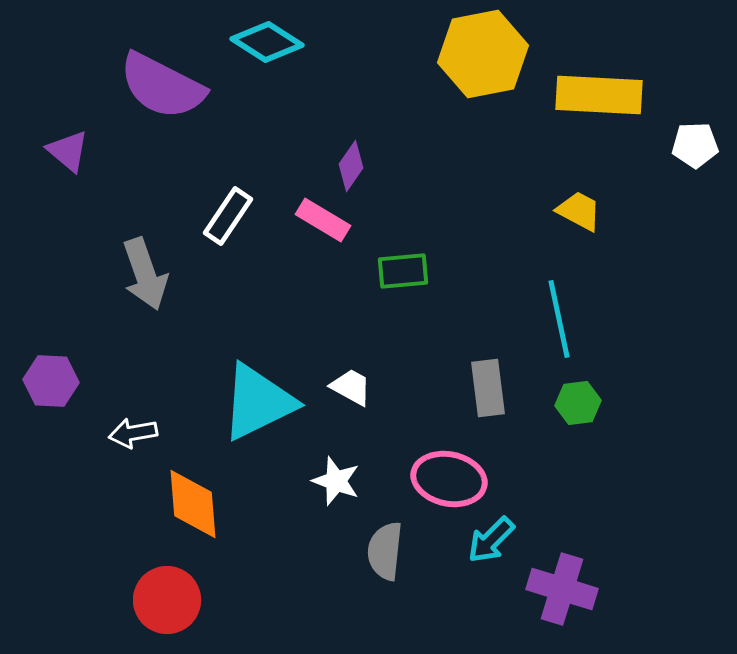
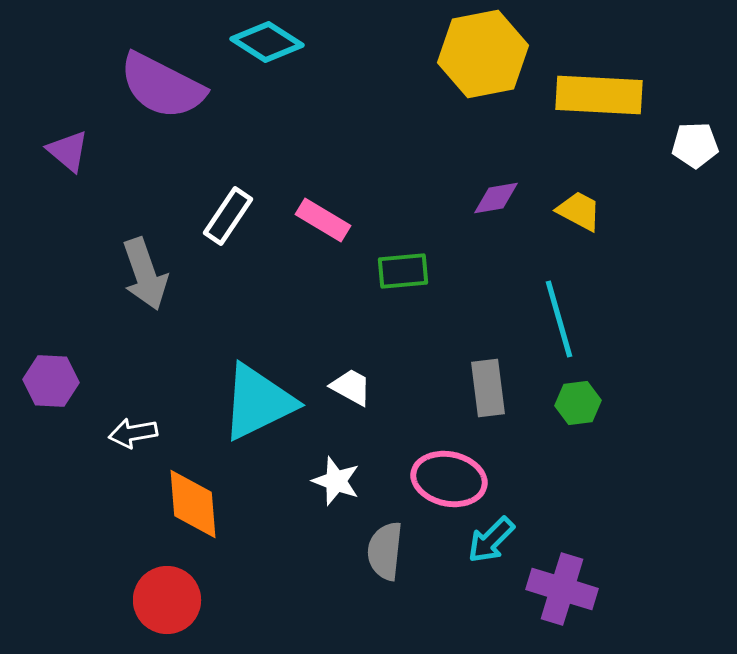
purple diamond: moved 145 px right, 32 px down; rotated 45 degrees clockwise
cyan line: rotated 4 degrees counterclockwise
